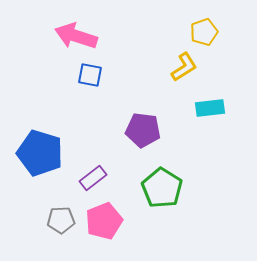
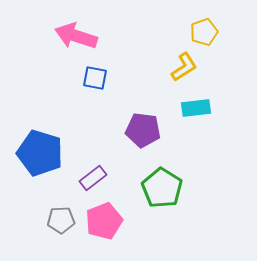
blue square: moved 5 px right, 3 px down
cyan rectangle: moved 14 px left
